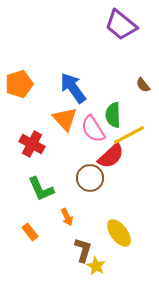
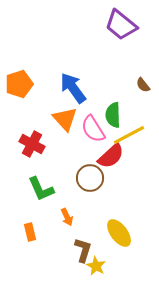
orange rectangle: rotated 24 degrees clockwise
